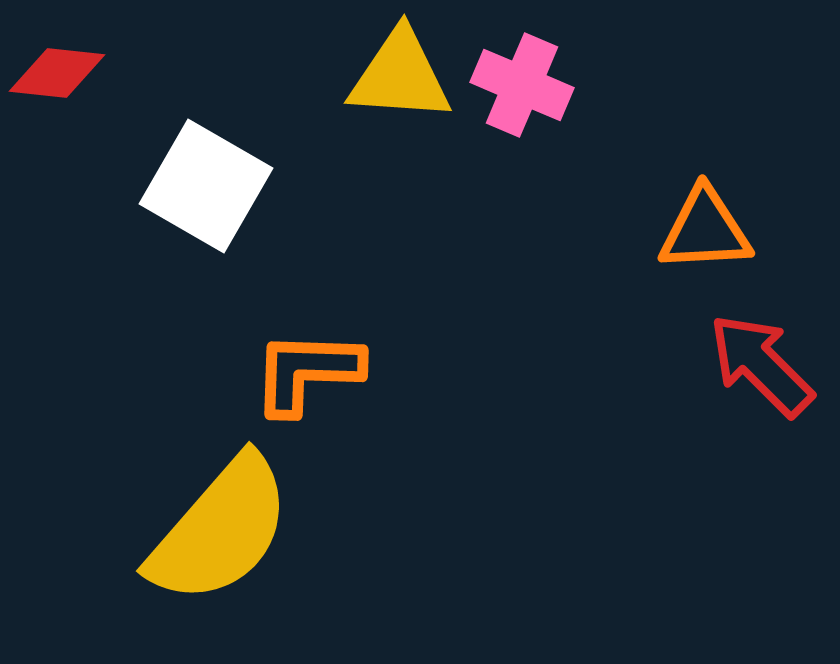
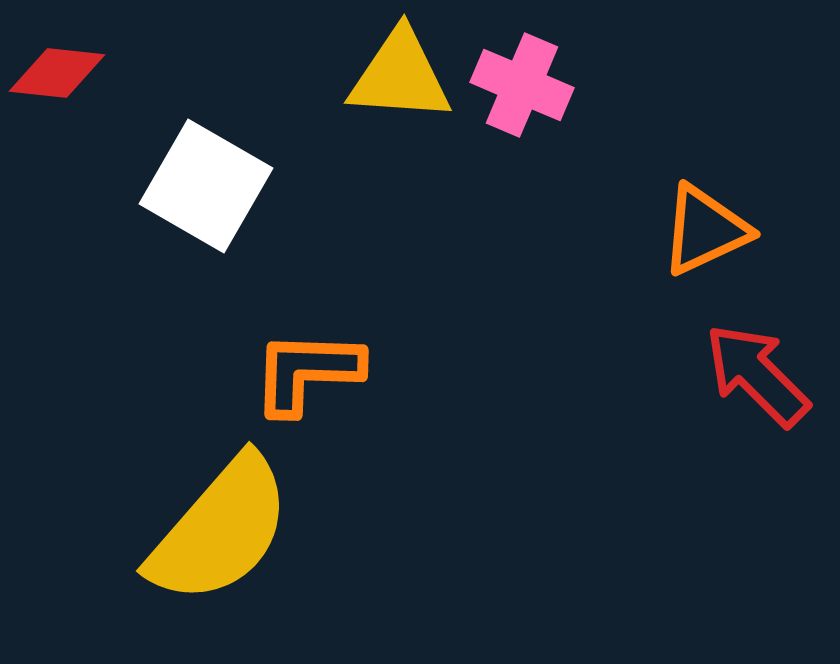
orange triangle: rotated 22 degrees counterclockwise
red arrow: moved 4 px left, 10 px down
